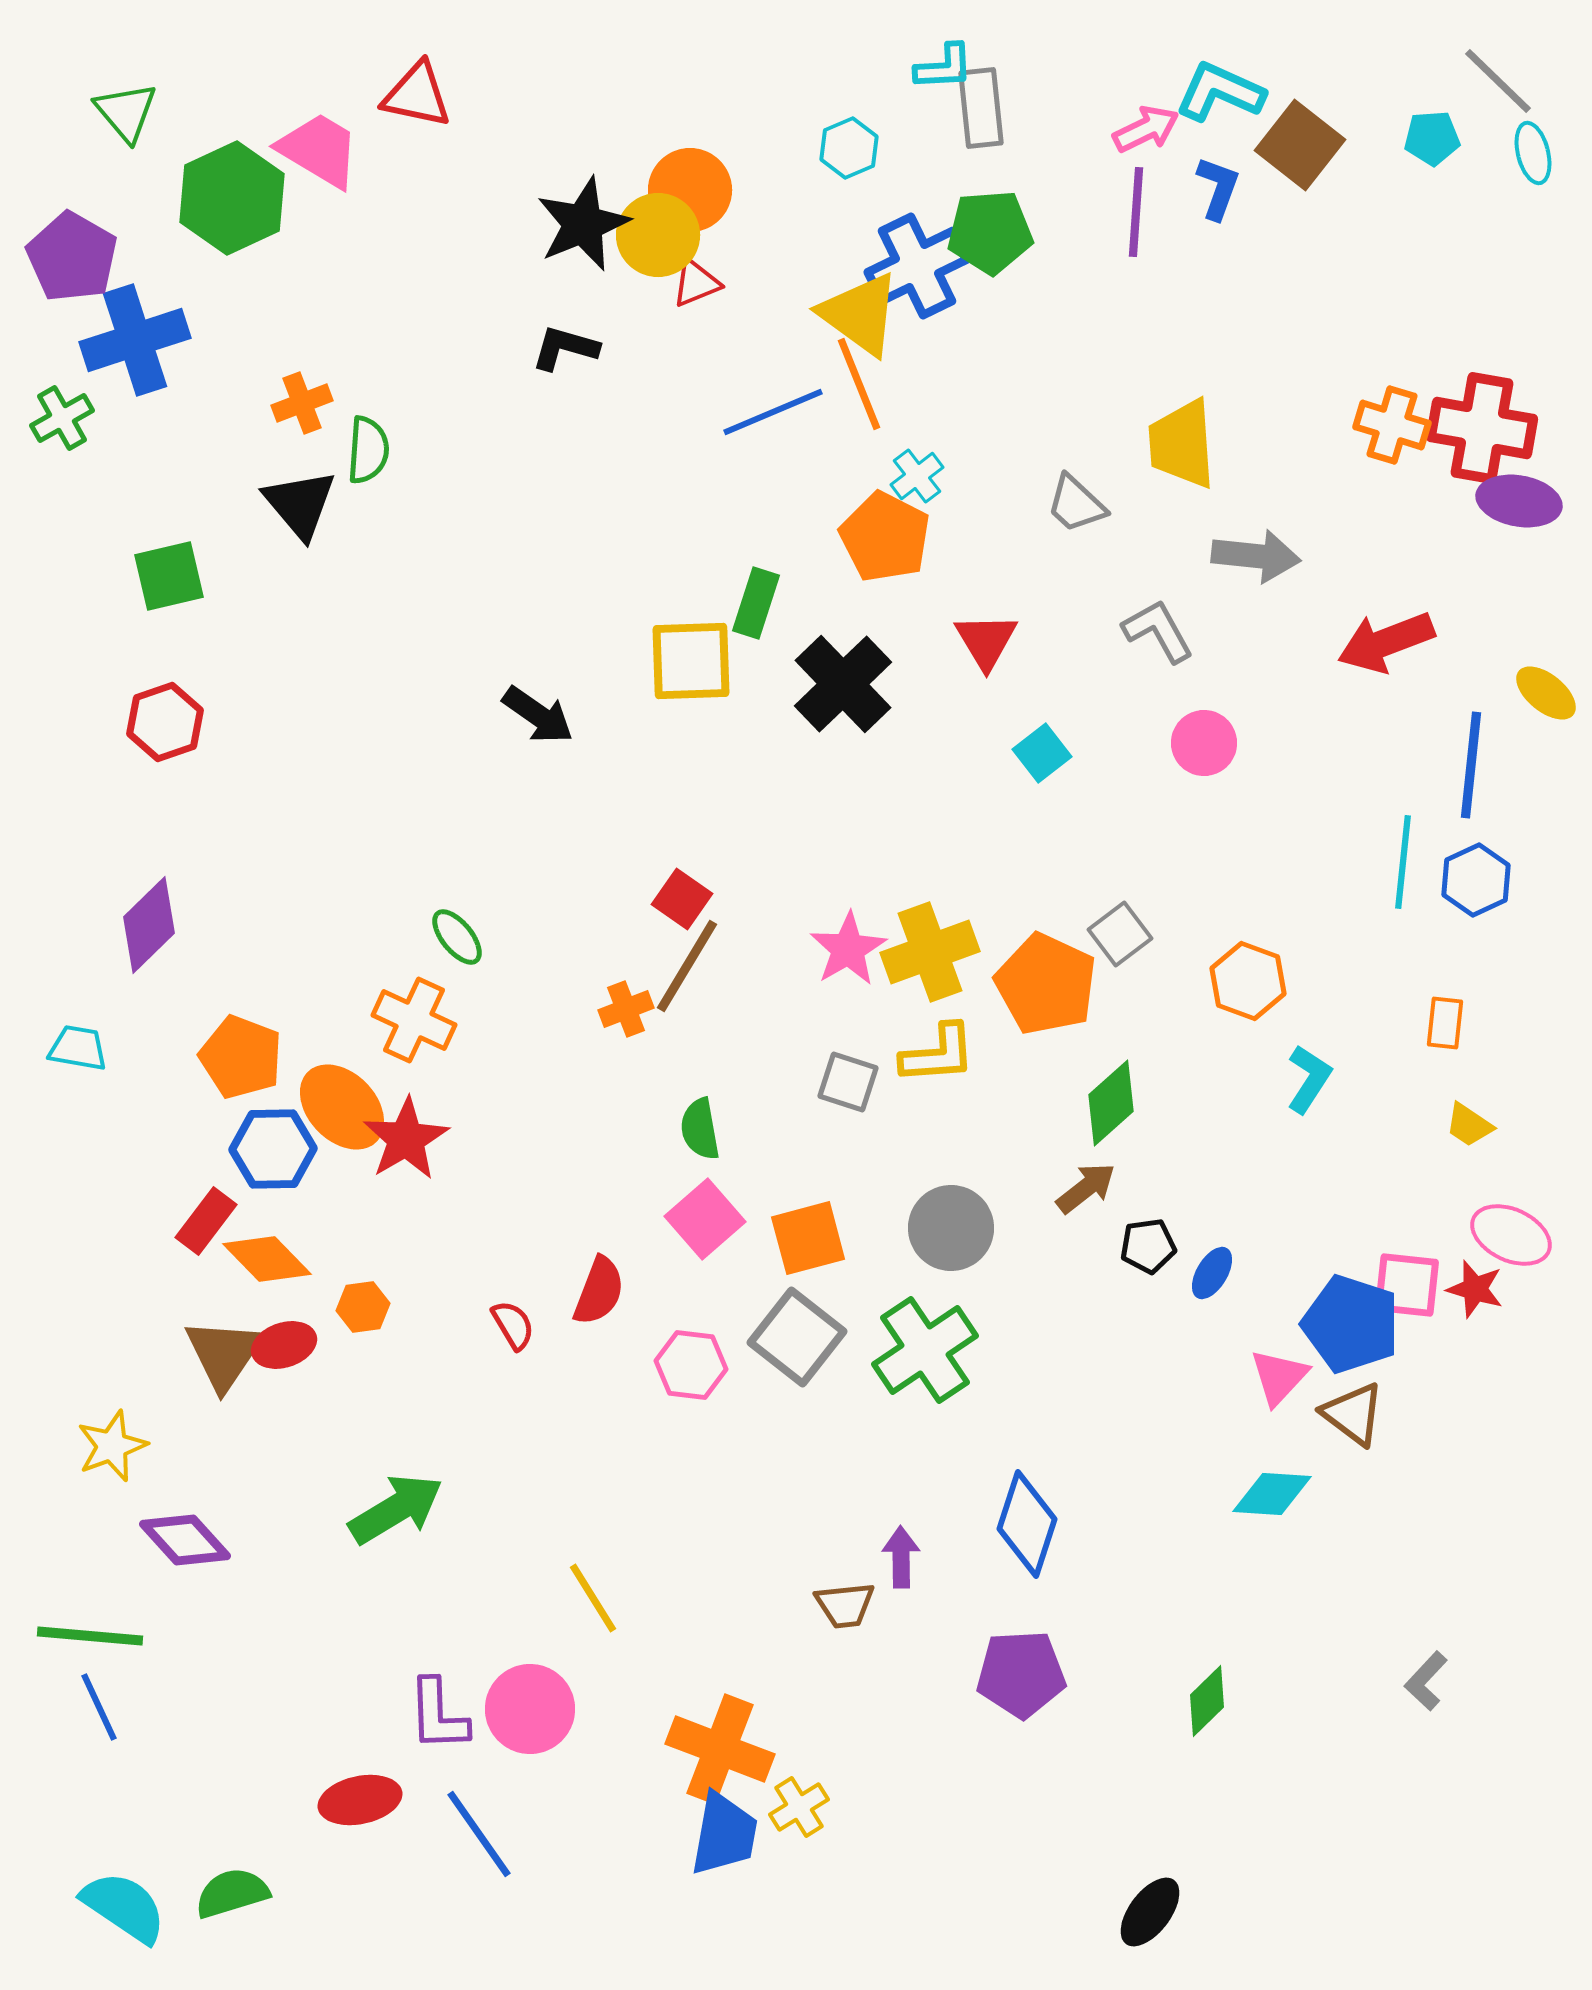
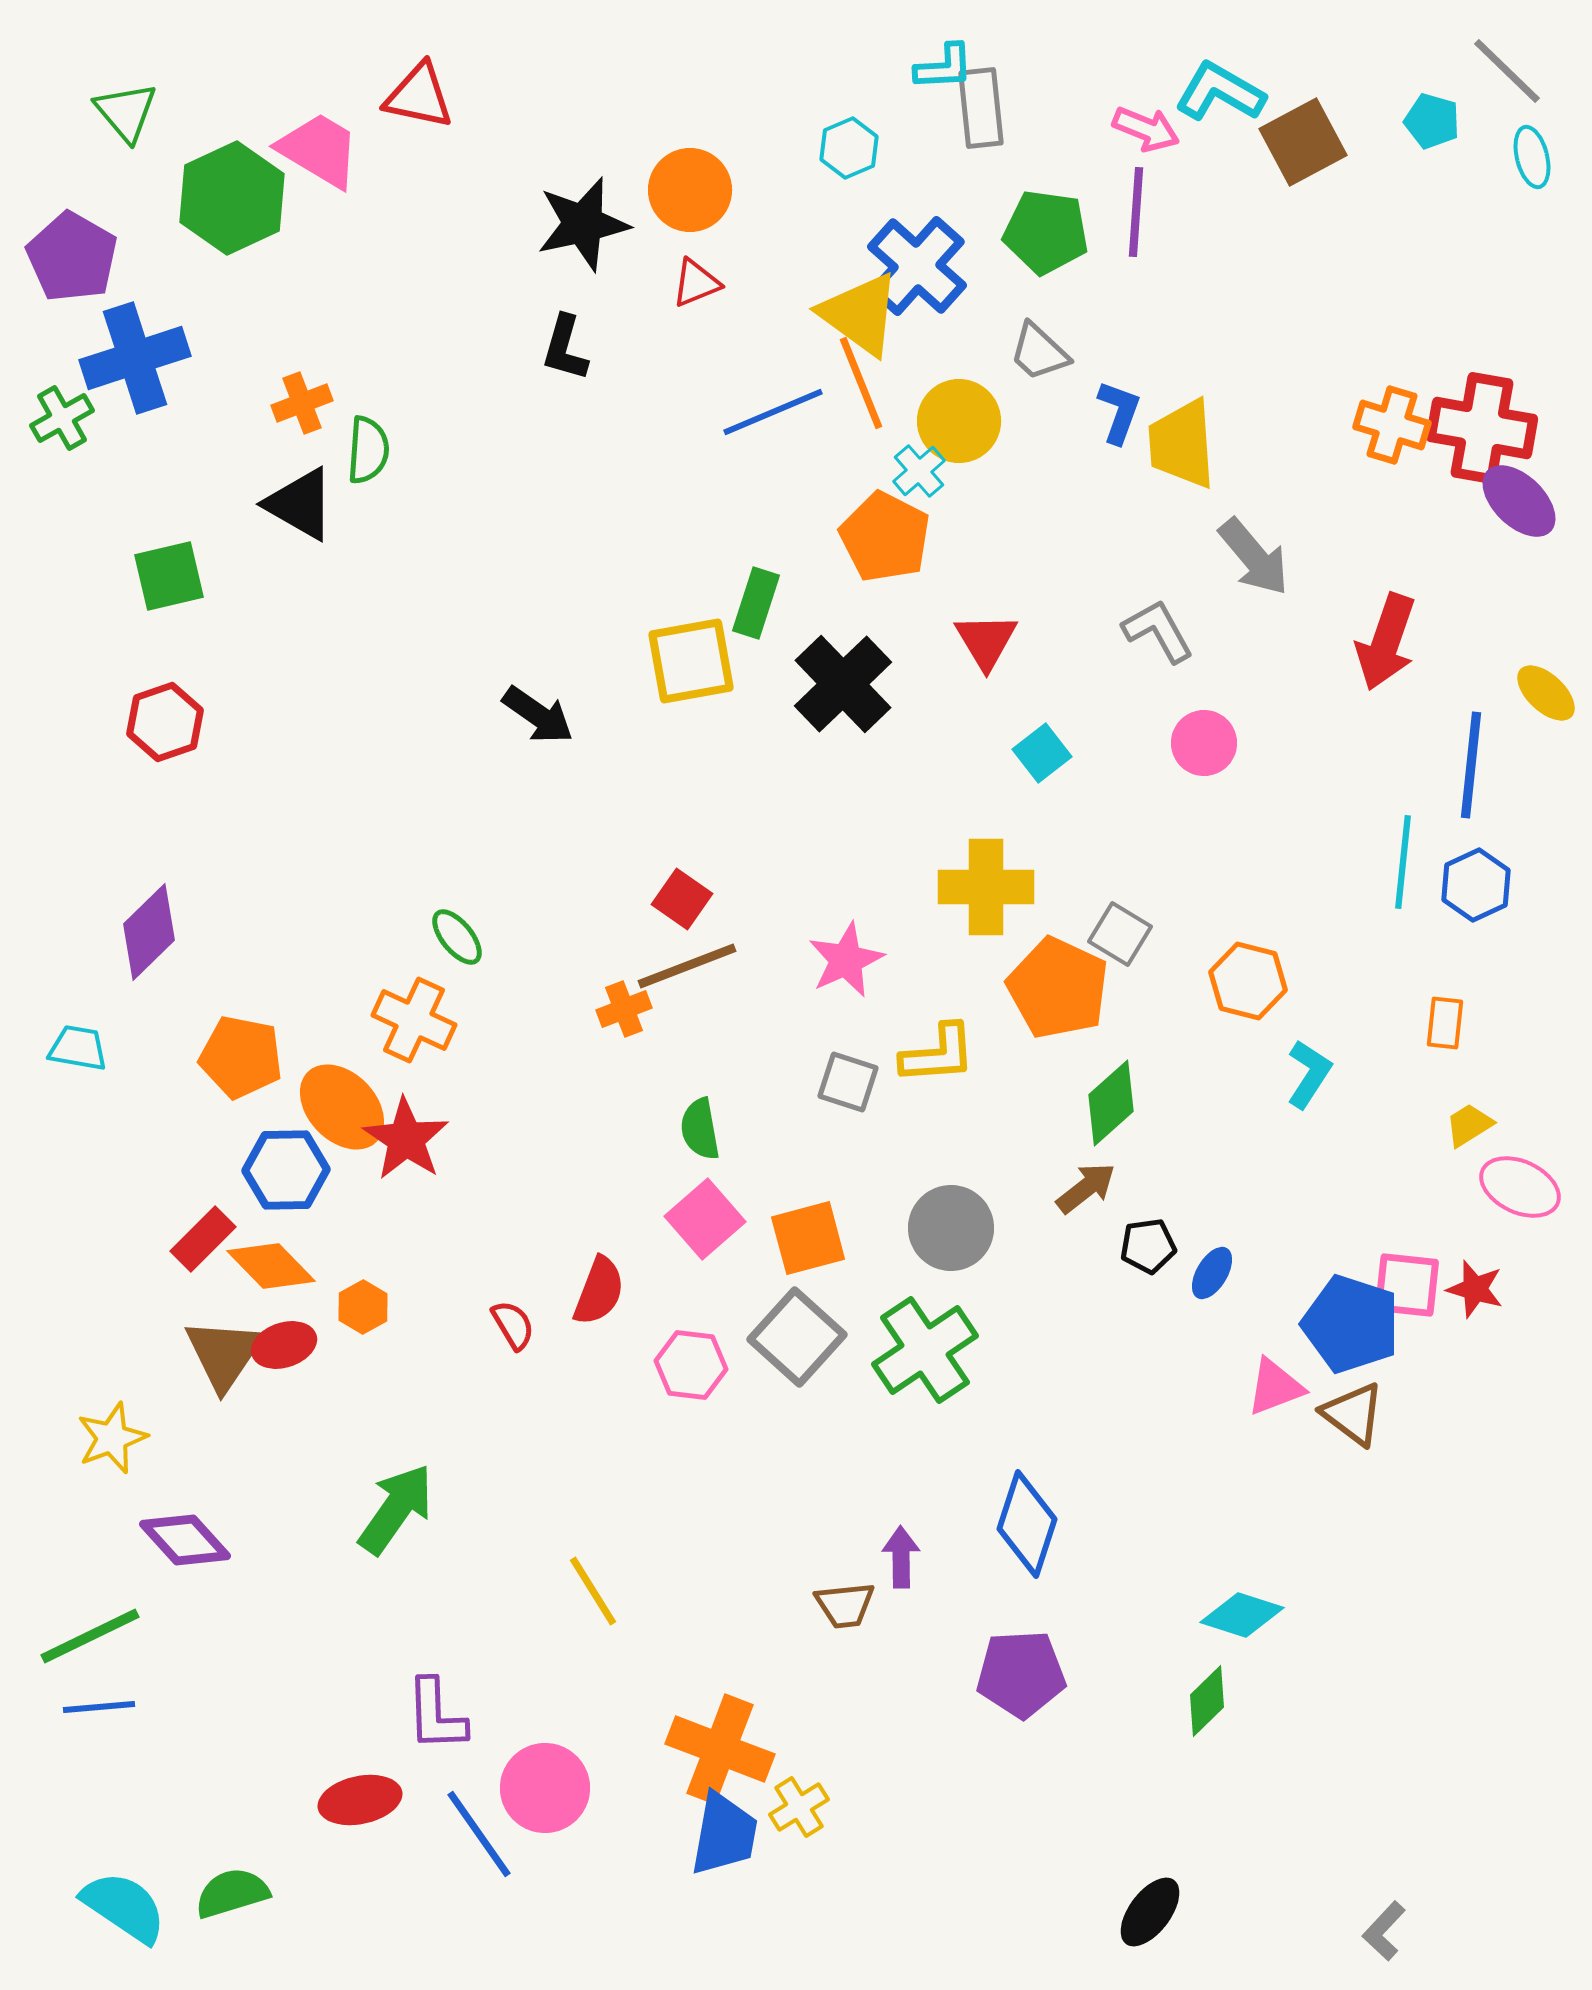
gray line at (1498, 81): moved 9 px right, 10 px up
cyan L-shape at (1220, 92): rotated 6 degrees clockwise
red triangle at (417, 95): moved 2 px right, 1 px down
pink arrow at (1146, 129): rotated 48 degrees clockwise
cyan pentagon at (1432, 138): moved 17 px up; rotated 20 degrees clockwise
brown square at (1300, 145): moved 3 px right, 3 px up; rotated 24 degrees clockwise
cyan ellipse at (1533, 153): moved 1 px left, 4 px down
blue L-shape at (1218, 188): moved 99 px left, 224 px down
black star at (583, 224): rotated 10 degrees clockwise
green pentagon at (990, 232): moved 56 px right; rotated 12 degrees clockwise
yellow circle at (658, 235): moved 301 px right, 186 px down
blue cross at (917, 266): rotated 22 degrees counterclockwise
blue cross at (135, 340): moved 18 px down
black L-shape at (565, 348): rotated 90 degrees counterclockwise
orange line at (859, 384): moved 2 px right, 1 px up
cyan cross at (917, 476): moved 2 px right, 5 px up; rotated 4 degrees counterclockwise
purple ellipse at (1519, 501): rotated 34 degrees clockwise
black triangle at (300, 504): rotated 20 degrees counterclockwise
gray trapezoid at (1076, 504): moved 37 px left, 152 px up
gray arrow at (1256, 556): moved 2 px left, 1 px down; rotated 44 degrees clockwise
red arrow at (1386, 642): rotated 50 degrees counterclockwise
yellow square at (691, 661): rotated 8 degrees counterclockwise
yellow ellipse at (1546, 693): rotated 4 degrees clockwise
blue hexagon at (1476, 880): moved 5 px down
purple diamond at (149, 925): moved 7 px down
gray square at (1120, 934): rotated 22 degrees counterclockwise
pink star at (848, 949): moved 2 px left, 11 px down; rotated 6 degrees clockwise
yellow cross at (930, 952): moved 56 px right, 65 px up; rotated 20 degrees clockwise
brown line at (687, 966): rotated 38 degrees clockwise
orange hexagon at (1248, 981): rotated 6 degrees counterclockwise
orange pentagon at (1046, 984): moved 12 px right, 4 px down
orange cross at (626, 1009): moved 2 px left
orange pentagon at (241, 1057): rotated 10 degrees counterclockwise
cyan L-shape at (1309, 1079): moved 5 px up
yellow trapezoid at (1469, 1125): rotated 114 degrees clockwise
red star at (406, 1139): rotated 8 degrees counterclockwise
blue hexagon at (273, 1149): moved 13 px right, 21 px down
red rectangle at (206, 1221): moved 3 px left, 18 px down; rotated 8 degrees clockwise
pink ellipse at (1511, 1235): moved 9 px right, 48 px up
orange diamond at (267, 1259): moved 4 px right, 7 px down
orange hexagon at (363, 1307): rotated 21 degrees counterclockwise
gray square at (797, 1337): rotated 4 degrees clockwise
pink triangle at (1279, 1377): moved 4 px left, 10 px down; rotated 26 degrees clockwise
yellow star at (112, 1446): moved 8 px up
cyan diamond at (1272, 1494): moved 30 px left, 121 px down; rotated 14 degrees clockwise
green arrow at (396, 1509): rotated 24 degrees counterclockwise
yellow line at (593, 1598): moved 7 px up
green line at (90, 1636): rotated 31 degrees counterclockwise
gray L-shape at (1426, 1681): moved 42 px left, 250 px down
blue line at (99, 1707): rotated 70 degrees counterclockwise
pink circle at (530, 1709): moved 15 px right, 79 px down
purple L-shape at (438, 1715): moved 2 px left
